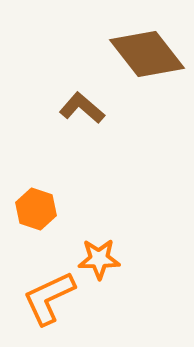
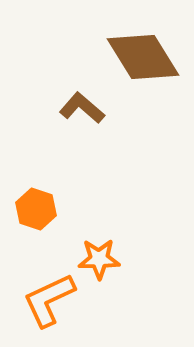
brown diamond: moved 4 px left, 3 px down; rotated 6 degrees clockwise
orange L-shape: moved 2 px down
